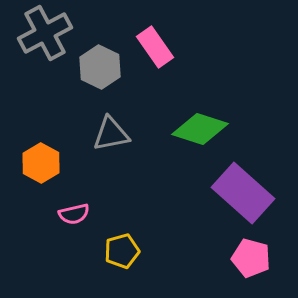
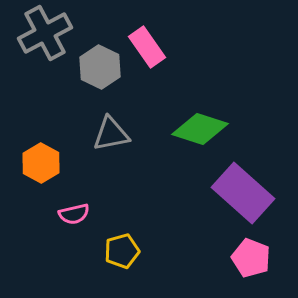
pink rectangle: moved 8 px left
pink pentagon: rotated 6 degrees clockwise
